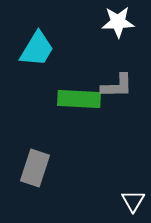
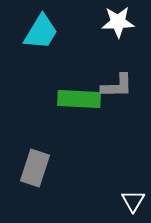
cyan trapezoid: moved 4 px right, 17 px up
